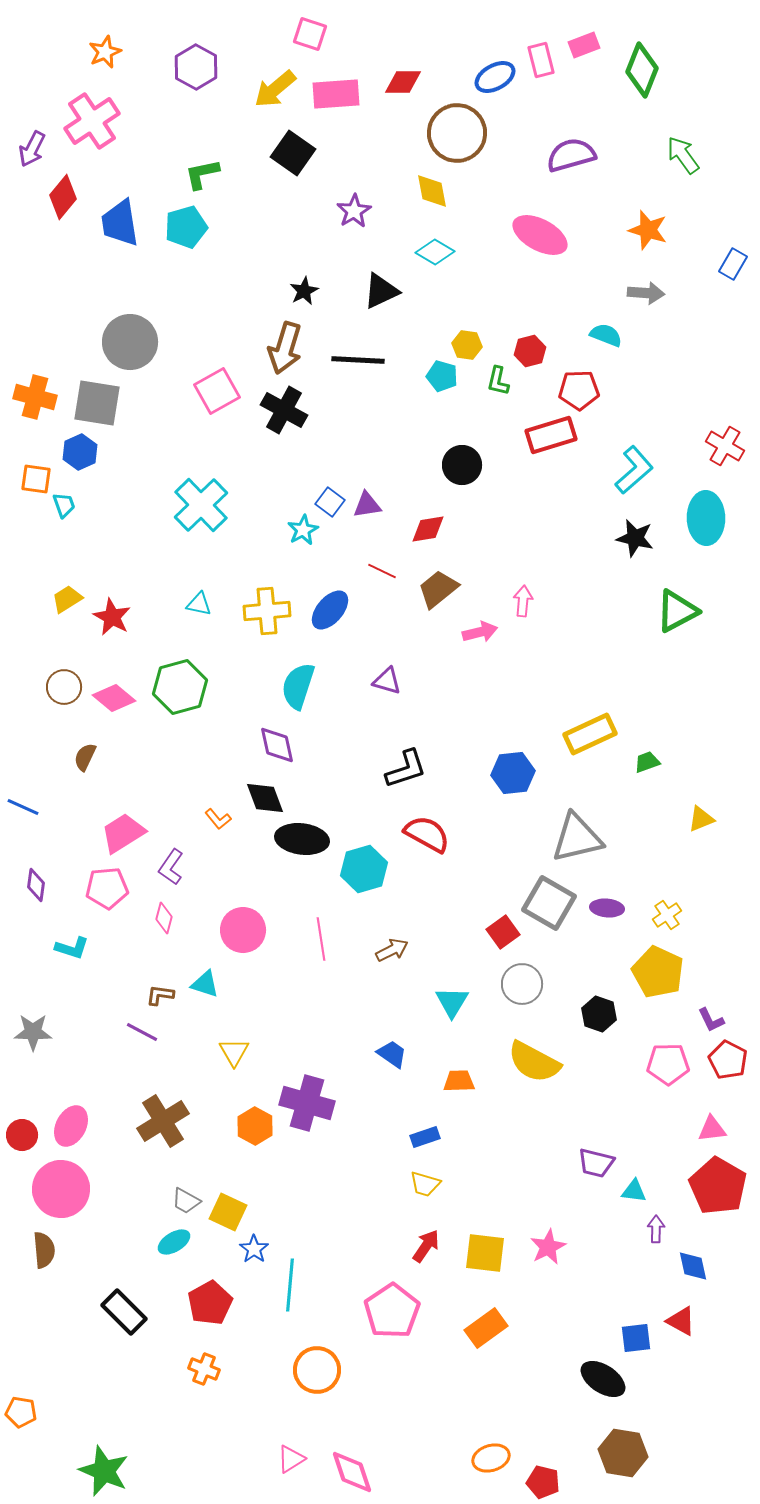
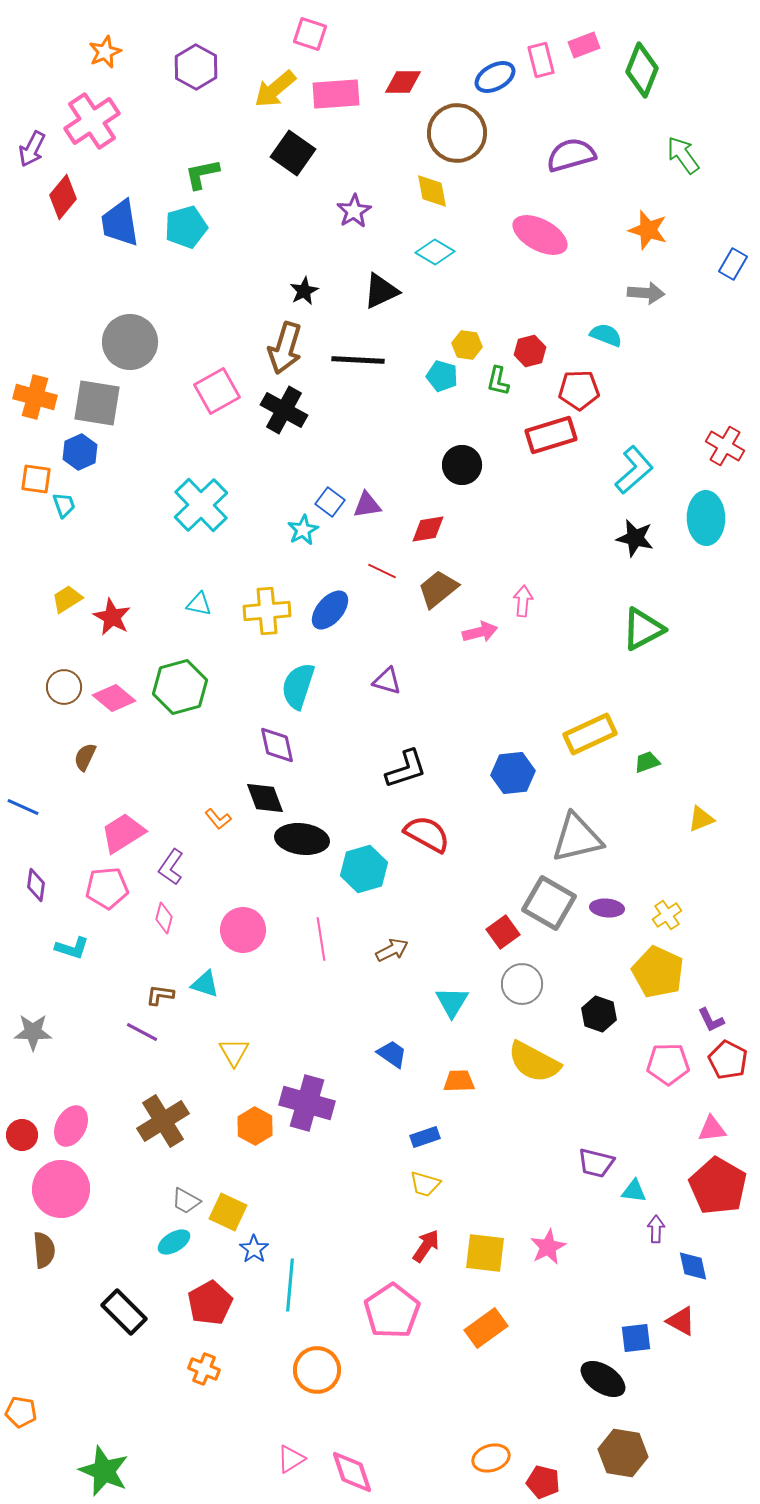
green triangle at (677, 611): moved 34 px left, 18 px down
